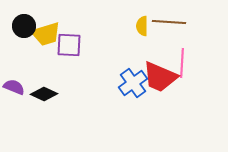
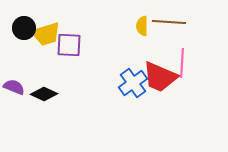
black circle: moved 2 px down
